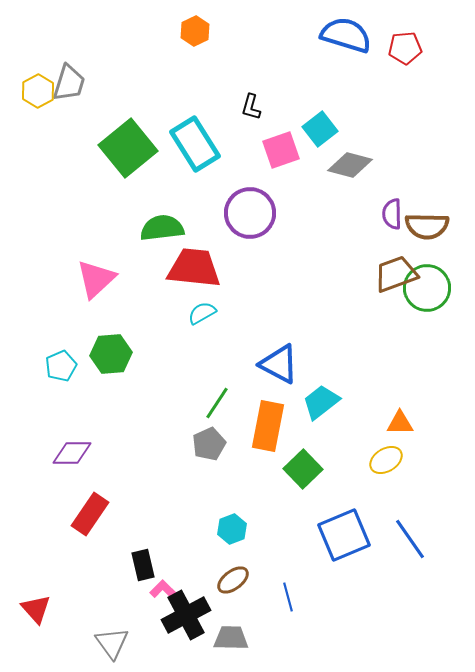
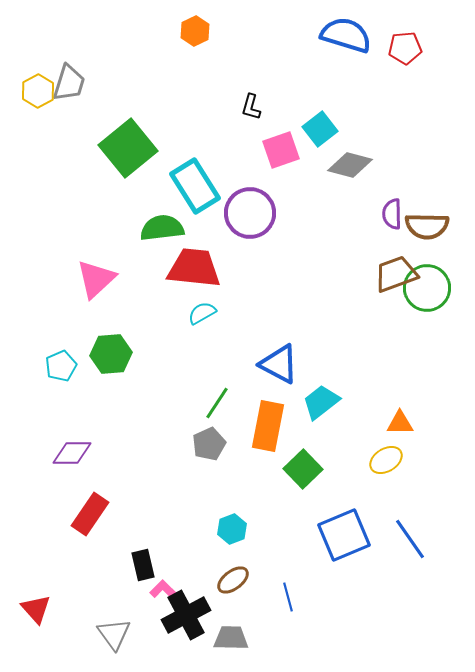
cyan rectangle at (195, 144): moved 42 px down
gray triangle at (112, 643): moved 2 px right, 9 px up
